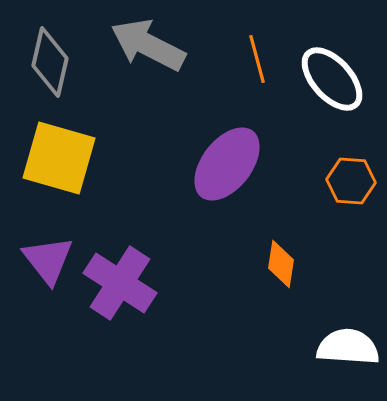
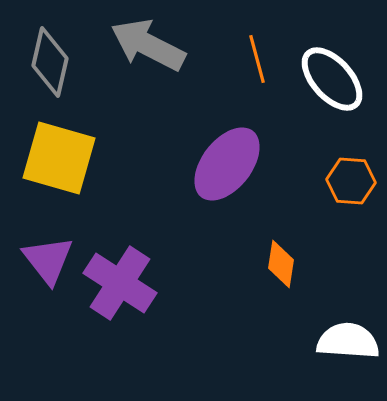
white semicircle: moved 6 px up
